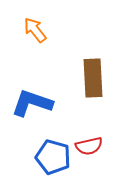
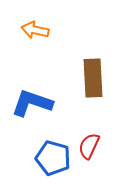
orange arrow: rotated 40 degrees counterclockwise
red semicircle: rotated 128 degrees clockwise
blue pentagon: moved 1 px down
